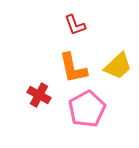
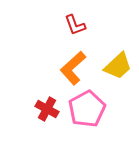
orange L-shape: rotated 60 degrees clockwise
red cross: moved 8 px right, 14 px down
